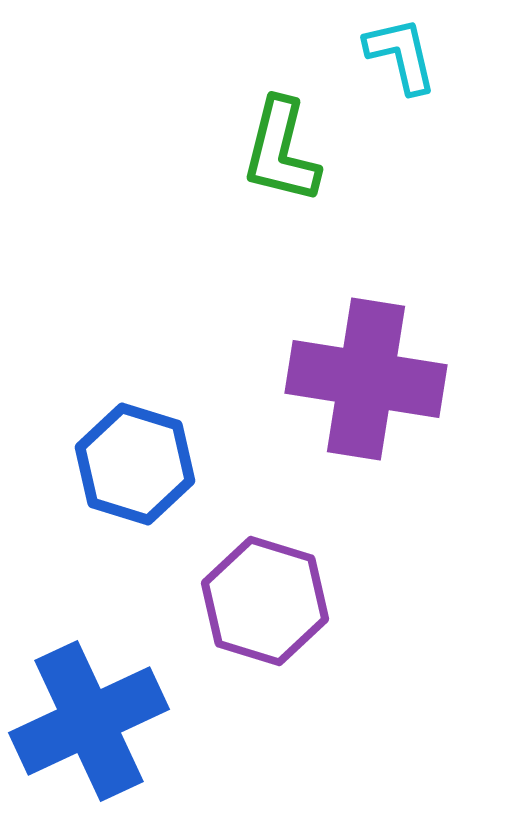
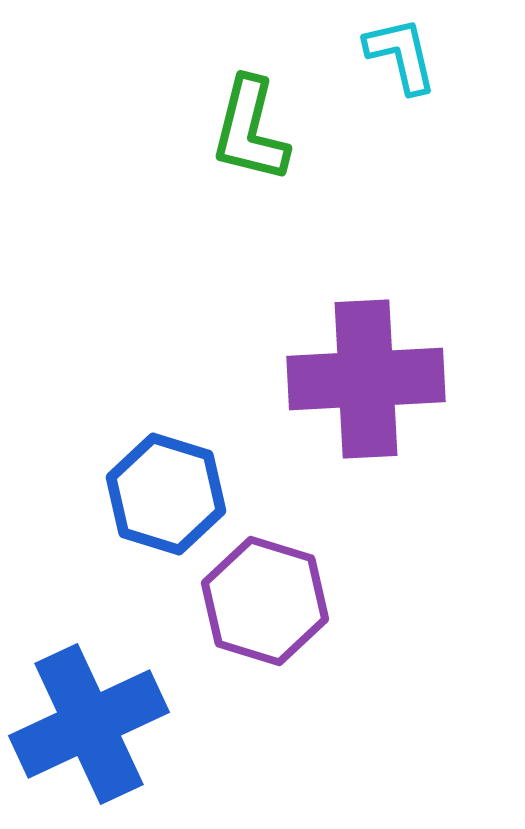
green L-shape: moved 31 px left, 21 px up
purple cross: rotated 12 degrees counterclockwise
blue hexagon: moved 31 px right, 30 px down
blue cross: moved 3 px down
